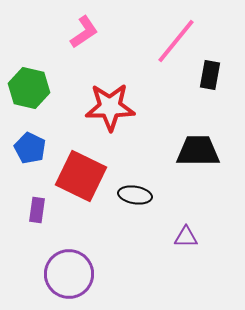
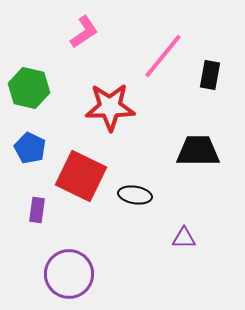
pink line: moved 13 px left, 15 px down
purple triangle: moved 2 px left, 1 px down
